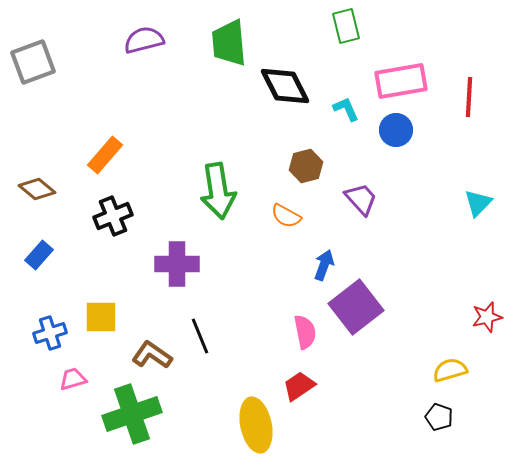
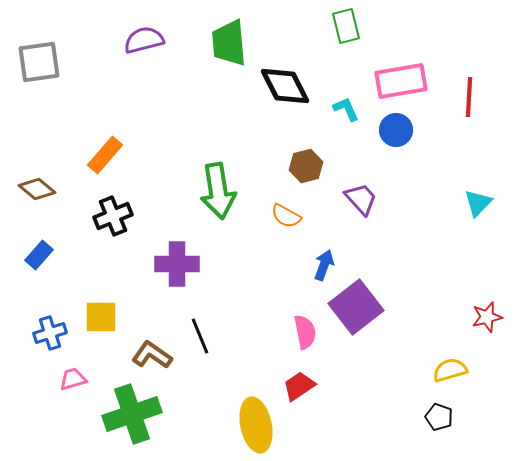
gray square: moved 6 px right; rotated 12 degrees clockwise
